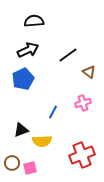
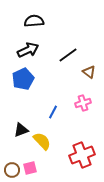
yellow semicircle: rotated 132 degrees counterclockwise
brown circle: moved 7 px down
